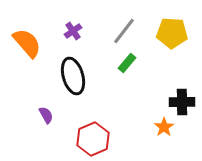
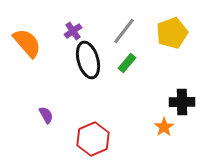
yellow pentagon: rotated 24 degrees counterclockwise
black ellipse: moved 15 px right, 16 px up
